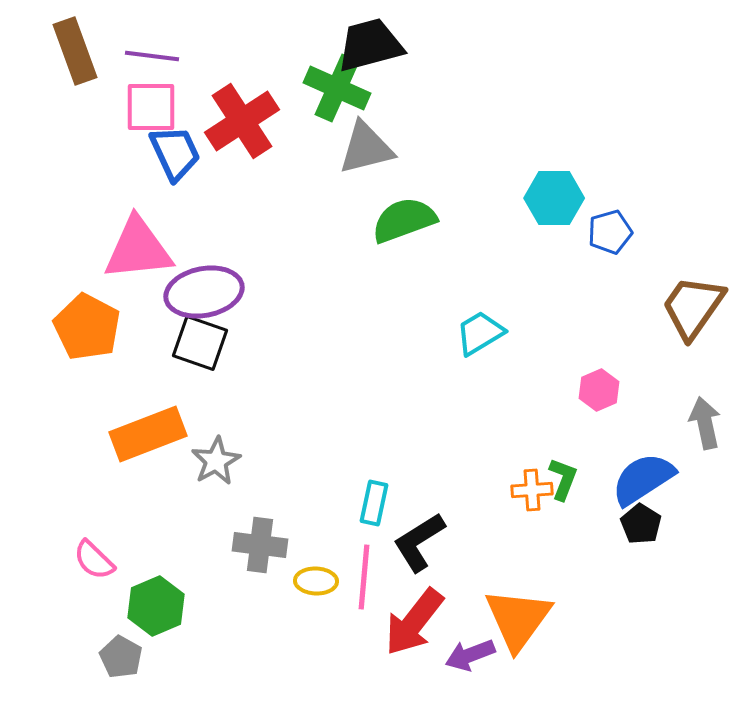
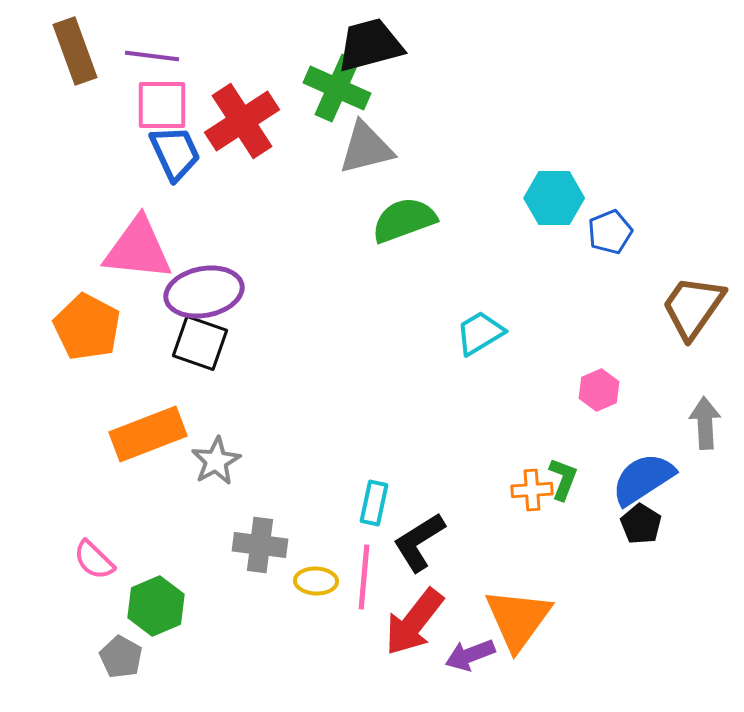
pink square: moved 11 px right, 2 px up
blue pentagon: rotated 6 degrees counterclockwise
pink triangle: rotated 12 degrees clockwise
gray arrow: rotated 9 degrees clockwise
